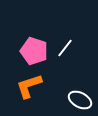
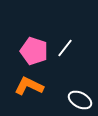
orange L-shape: rotated 44 degrees clockwise
